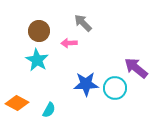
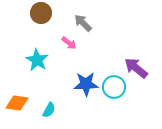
brown circle: moved 2 px right, 18 px up
pink arrow: rotated 140 degrees counterclockwise
cyan circle: moved 1 px left, 1 px up
orange diamond: rotated 20 degrees counterclockwise
